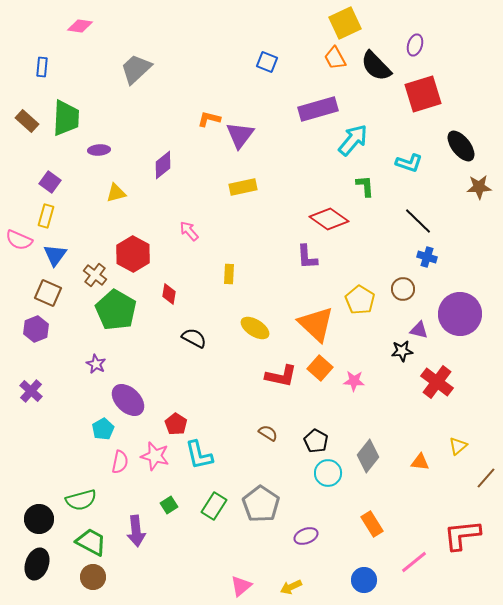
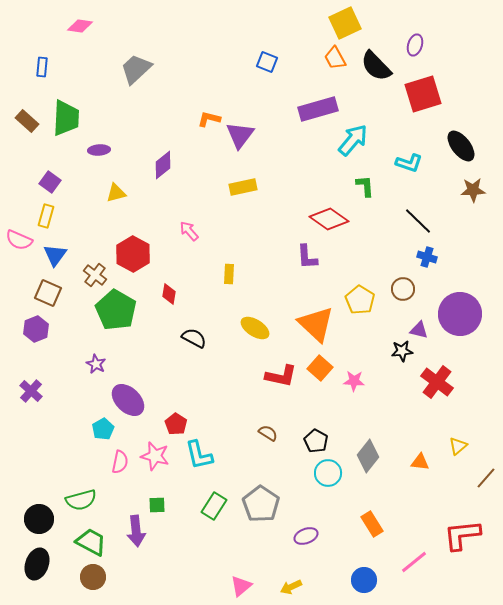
brown star at (479, 187): moved 6 px left, 3 px down
green square at (169, 505): moved 12 px left; rotated 30 degrees clockwise
